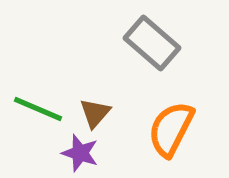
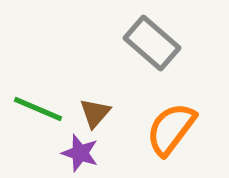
orange semicircle: rotated 10 degrees clockwise
